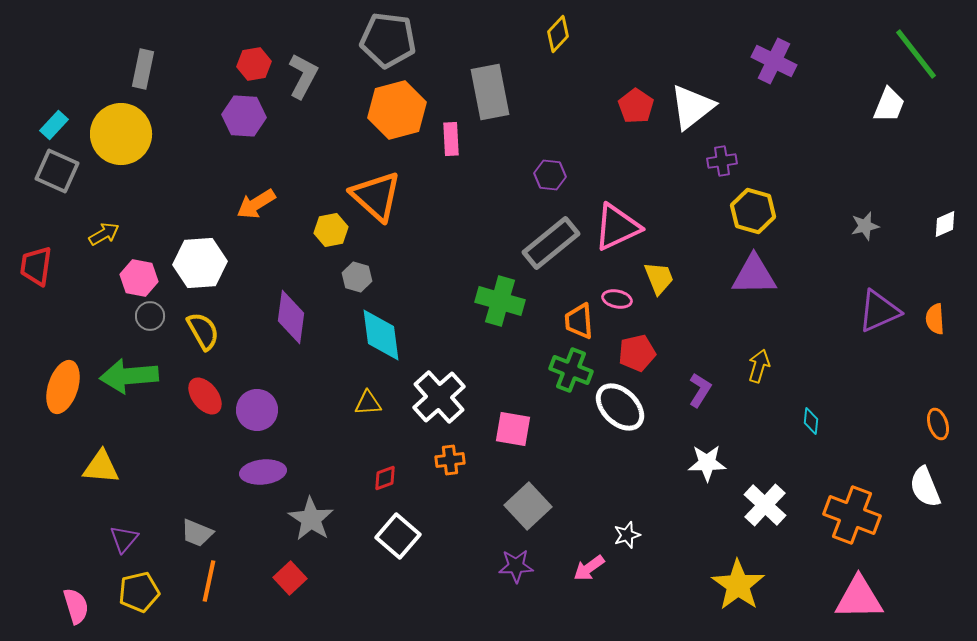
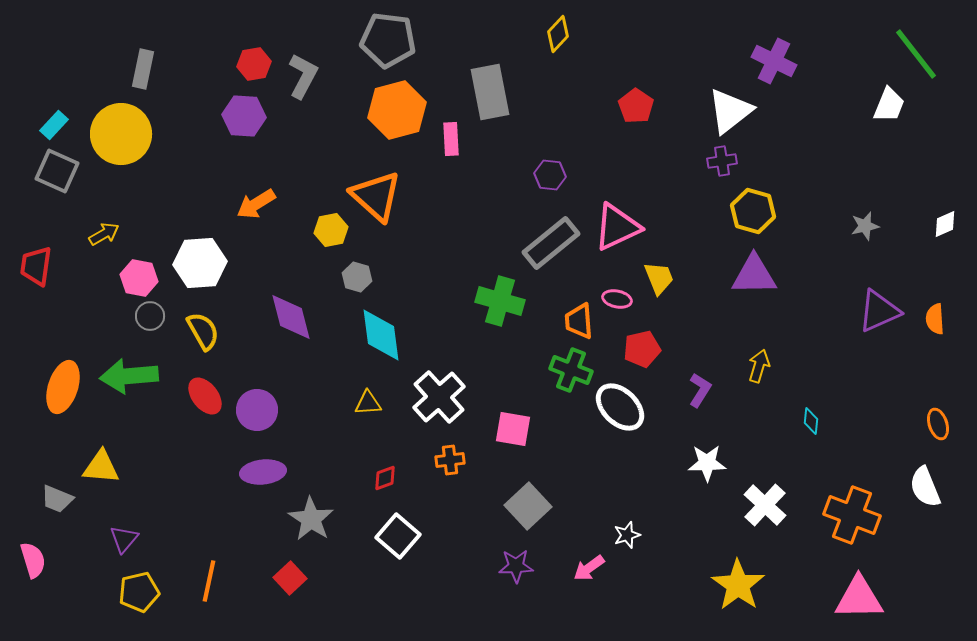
white triangle at (692, 107): moved 38 px right, 4 px down
purple diamond at (291, 317): rotated 22 degrees counterclockwise
red pentagon at (637, 353): moved 5 px right, 4 px up
gray trapezoid at (197, 533): moved 140 px left, 34 px up
pink semicircle at (76, 606): moved 43 px left, 46 px up
